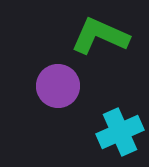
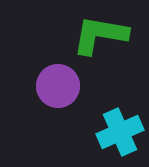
green L-shape: moved 1 px up; rotated 14 degrees counterclockwise
